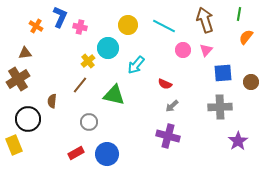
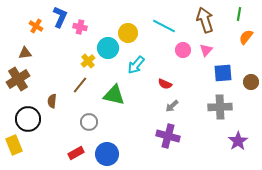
yellow circle: moved 8 px down
